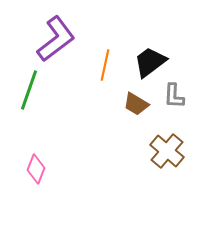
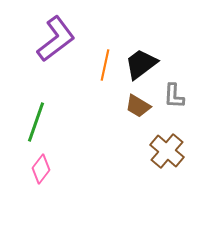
black trapezoid: moved 9 px left, 2 px down
green line: moved 7 px right, 32 px down
brown trapezoid: moved 2 px right, 2 px down
pink diamond: moved 5 px right; rotated 16 degrees clockwise
